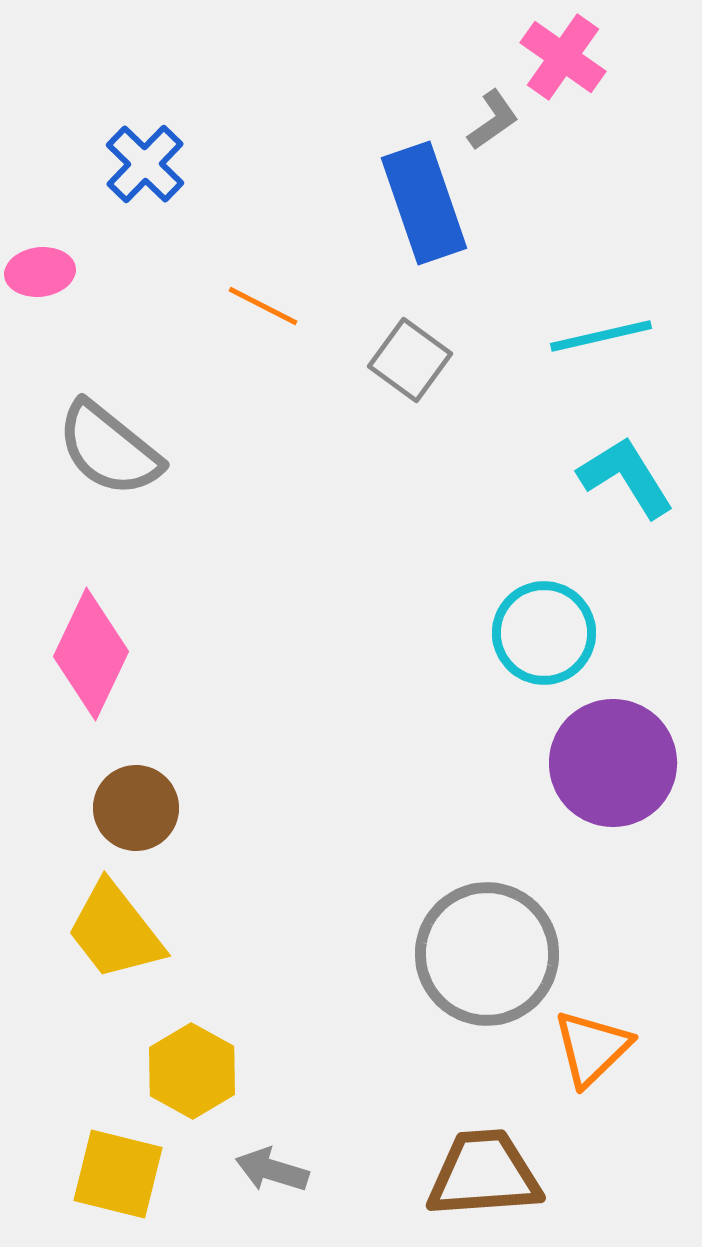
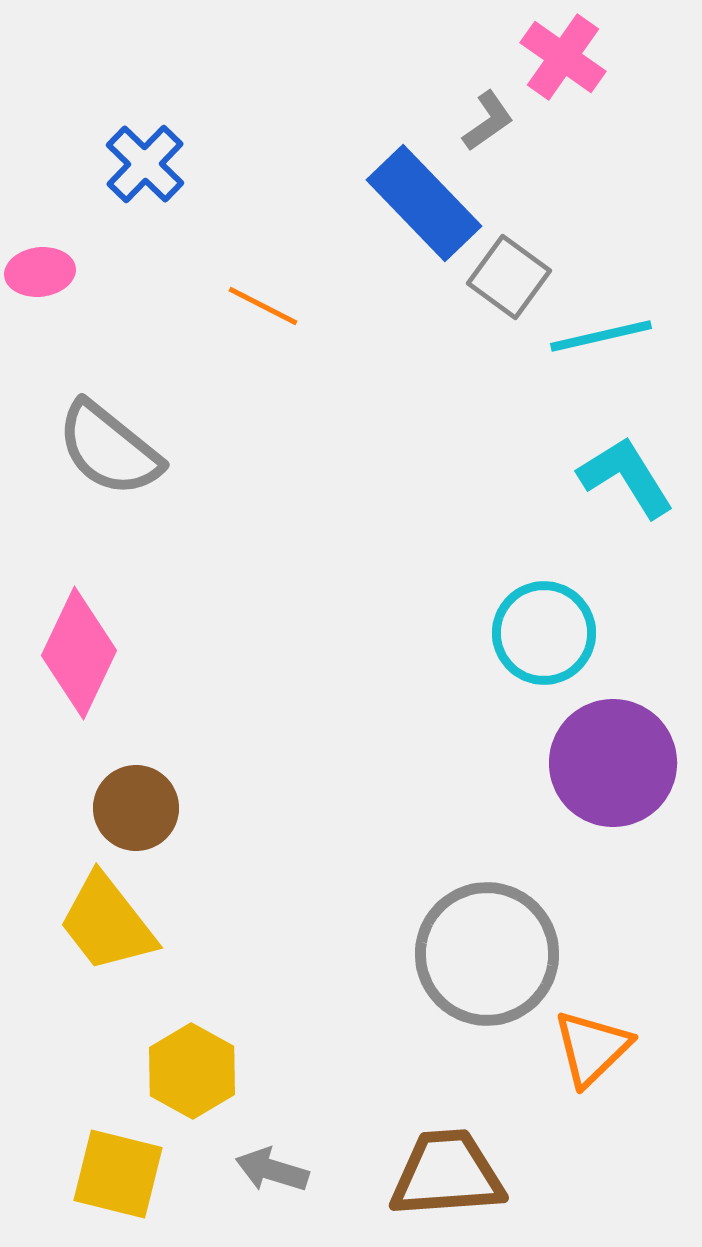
gray L-shape: moved 5 px left, 1 px down
blue rectangle: rotated 25 degrees counterclockwise
gray square: moved 99 px right, 83 px up
pink diamond: moved 12 px left, 1 px up
yellow trapezoid: moved 8 px left, 8 px up
brown trapezoid: moved 37 px left
